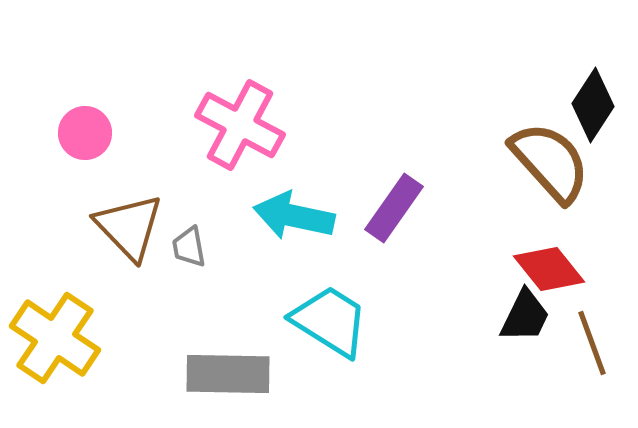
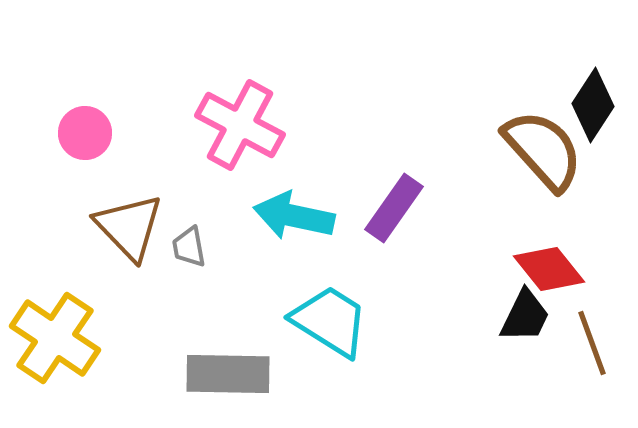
brown semicircle: moved 7 px left, 12 px up
